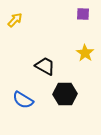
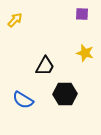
purple square: moved 1 px left
yellow star: rotated 18 degrees counterclockwise
black trapezoid: rotated 90 degrees clockwise
